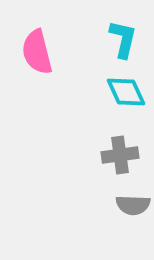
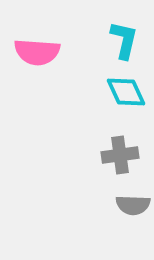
cyan L-shape: moved 1 px right, 1 px down
pink semicircle: rotated 72 degrees counterclockwise
